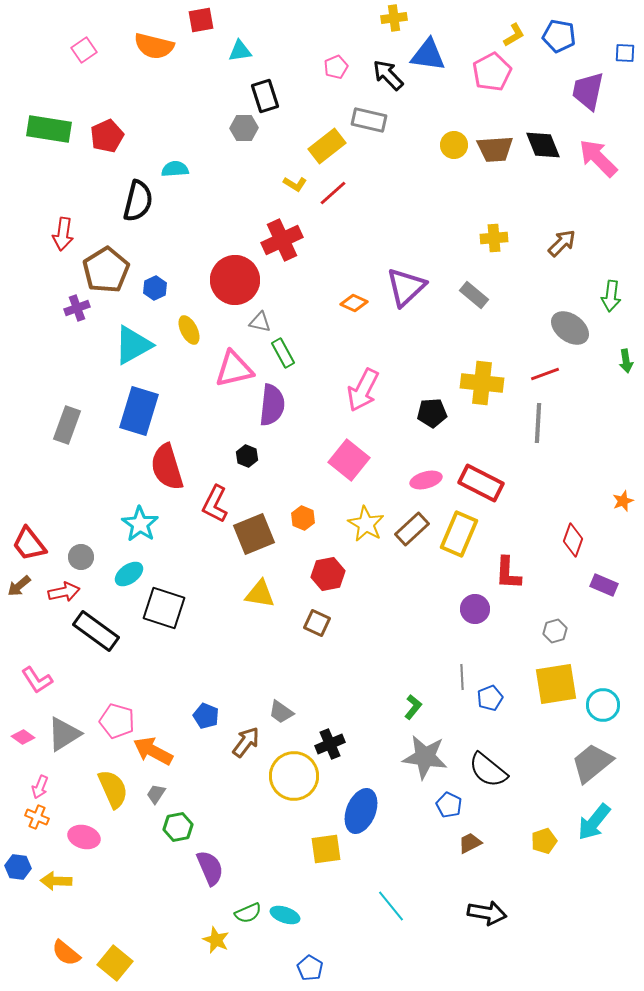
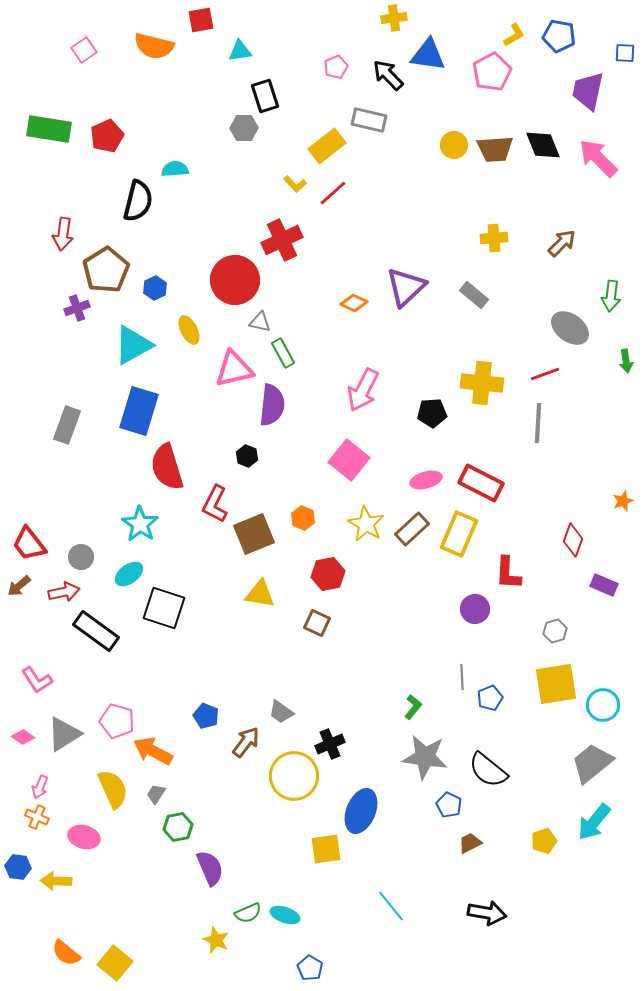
yellow L-shape at (295, 184): rotated 15 degrees clockwise
